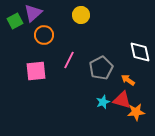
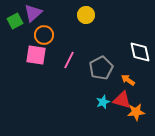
yellow circle: moved 5 px right
pink square: moved 16 px up; rotated 15 degrees clockwise
